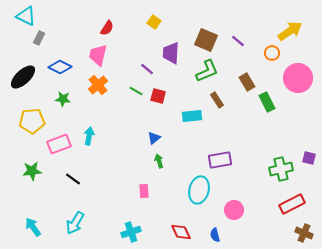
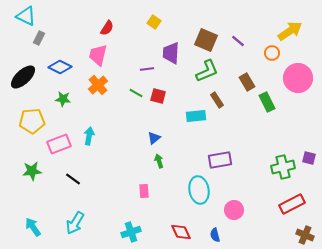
purple line at (147, 69): rotated 48 degrees counterclockwise
green line at (136, 91): moved 2 px down
cyan rectangle at (192, 116): moved 4 px right
green cross at (281, 169): moved 2 px right, 2 px up
cyan ellipse at (199, 190): rotated 24 degrees counterclockwise
brown cross at (304, 233): moved 1 px right, 2 px down
